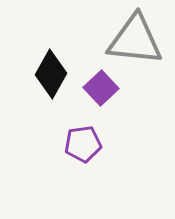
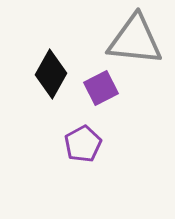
purple square: rotated 16 degrees clockwise
purple pentagon: rotated 21 degrees counterclockwise
